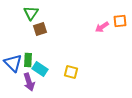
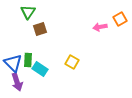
green triangle: moved 3 px left, 1 px up
orange square: moved 2 px up; rotated 24 degrees counterclockwise
pink arrow: moved 2 px left; rotated 24 degrees clockwise
yellow square: moved 1 px right, 10 px up; rotated 16 degrees clockwise
purple arrow: moved 12 px left
